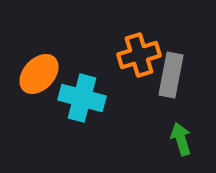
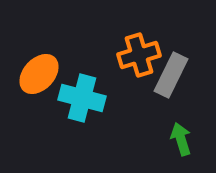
gray rectangle: rotated 15 degrees clockwise
